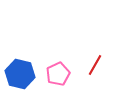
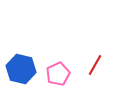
blue hexagon: moved 1 px right, 5 px up
